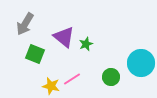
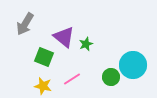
green square: moved 9 px right, 3 px down
cyan circle: moved 8 px left, 2 px down
yellow star: moved 8 px left
